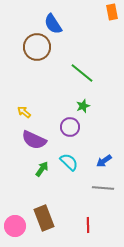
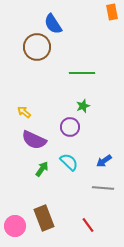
green line: rotated 40 degrees counterclockwise
red line: rotated 35 degrees counterclockwise
